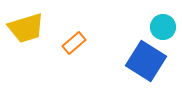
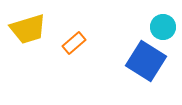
yellow trapezoid: moved 2 px right, 1 px down
